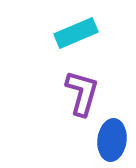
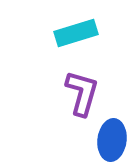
cyan rectangle: rotated 6 degrees clockwise
